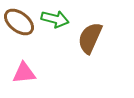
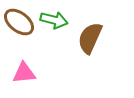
green arrow: moved 1 px left, 1 px down
